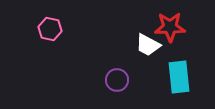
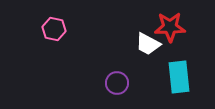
pink hexagon: moved 4 px right
white trapezoid: moved 1 px up
purple circle: moved 3 px down
